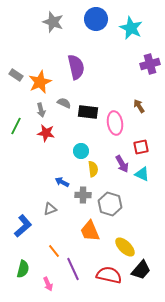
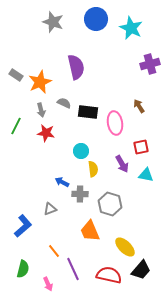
cyan triangle: moved 4 px right, 1 px down; rotated 14 degrees counterclockwise
gray cross: moved 3 px left, 1 px up
